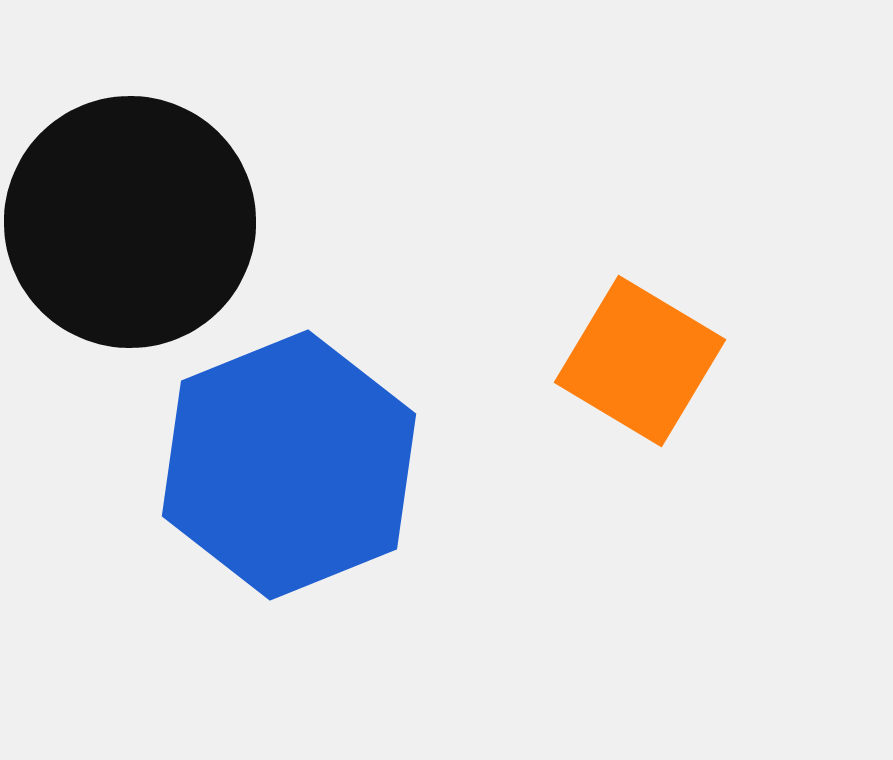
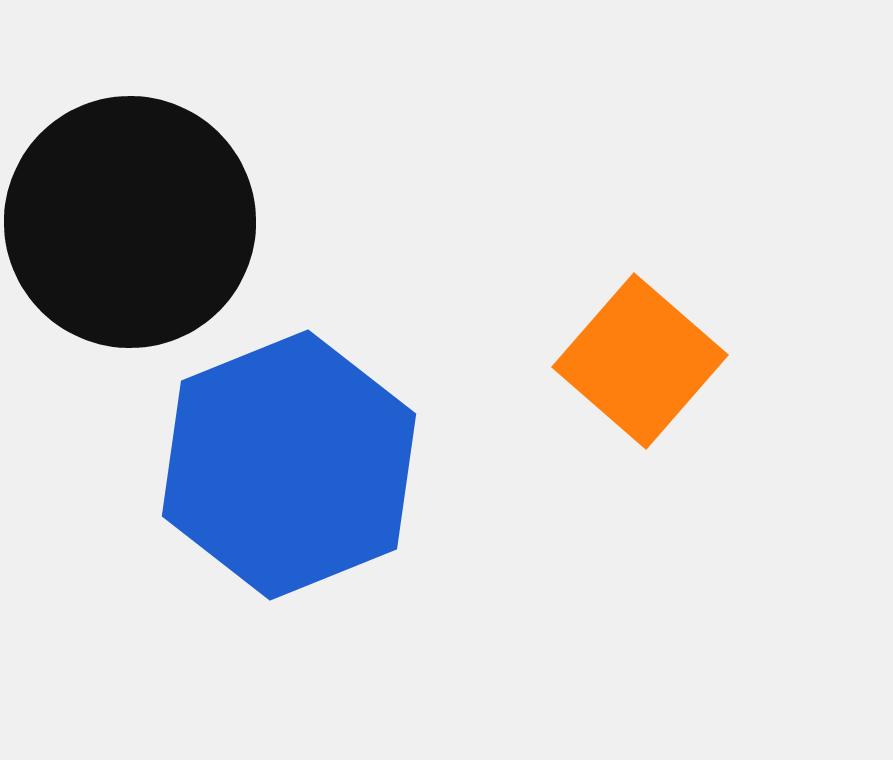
orange square: rotated 10 degrees clockwise
